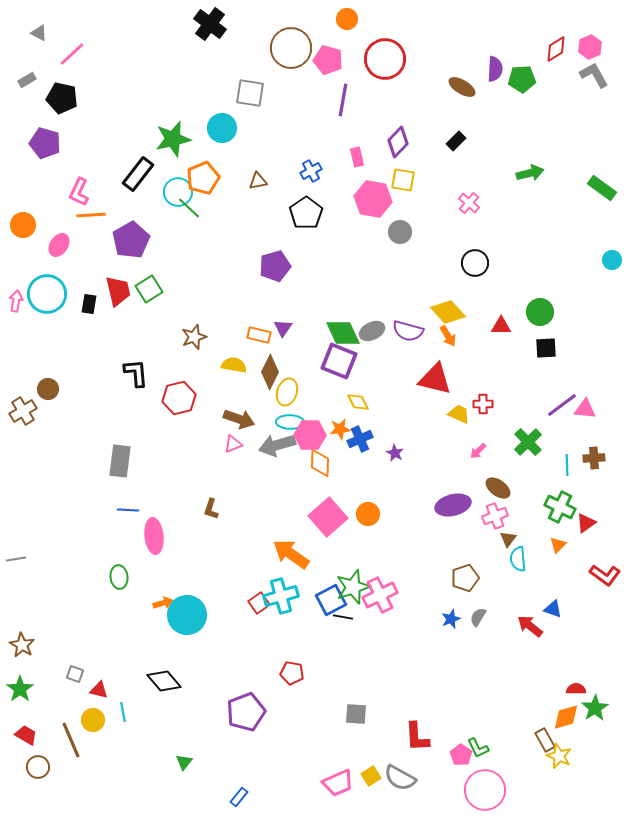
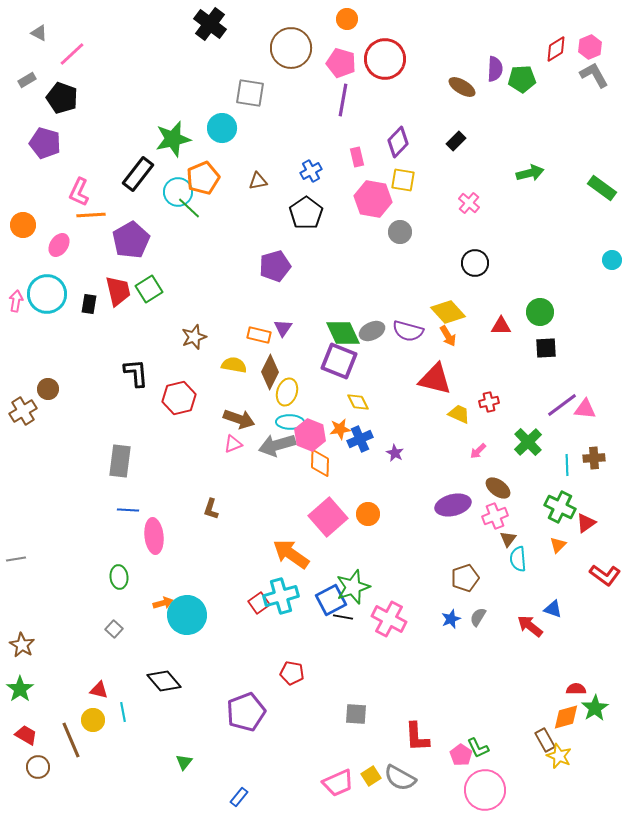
pink pentagon at (328, 60): moved 13 px right, 3 px down
black pentagon at (62, 98): rotated 8 degrees clockwise
red cross at (483, 404): moved 6 px right, 2 px up; rotated 12 degrees counterclockwise
pink hexagon at (310, 435): rotated 20 degrees clockwise
pink cross at (380, 595): moved 9 px right, 24 px down; rotated 36 degrees counterclockwise
gray square at (75, 674): moved 39 px right, 45 px up; rotated 24 degrees clockwise
